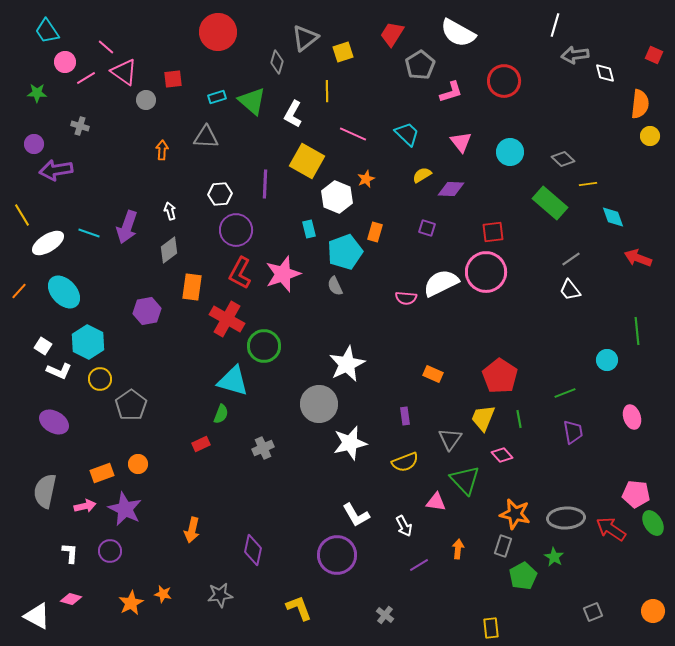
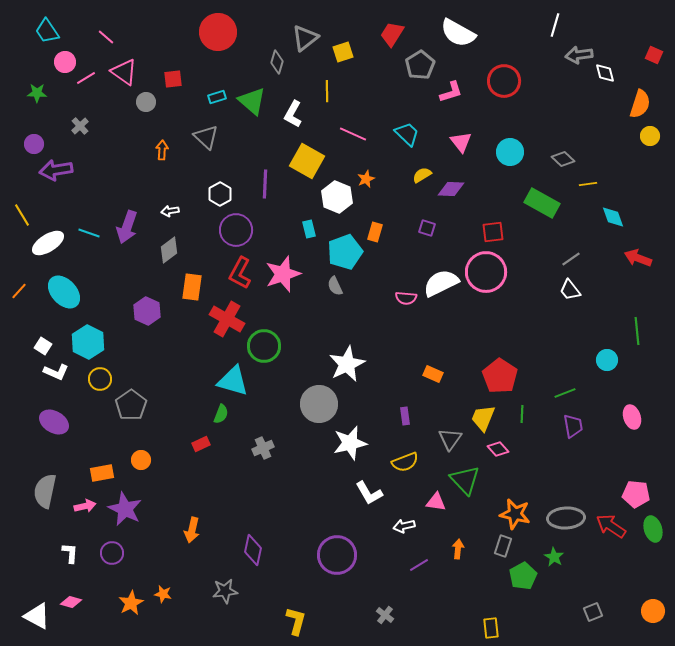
pink line at (106, 47): moved 10 px up
gray arrow at (575, 55): moved 4 px right
gray circle at (146, 100): moved 2 px down
orange semicircle at (640, 104): rotated 12 degrees clockwise
gray cross at (80, 126): rotated 30 degrees clockwise
gray triangle at (206, 137): rotated 40 degrees clockwise
white hexagon at (220, 194): rotated 25 degrees counterclockwise
green rectangle at (550, 203): moved 8 px left; rotated 12 degrees counterclockwise
white arrow at (170, 211): rotated 84 degrees counterclockwise
purple hexagon at (147, 311): rotated 24 degrees counterclockwise
white L-shape at (59, 371): moved 3 px left, 1 px down
green line at (519, 419): moved 3 px right, 5 px up; rotated 12 degrees clockwise
purple trapezoid at (573, 432): moved 6 px up
pink diamond at (502, 455): moved 4 px left, 6 px up
orange circle at (138, 464): moved 3 px right, 4 px up
orange rectangle at (102, 473): rotated 10 degrees clockwise
white L-shape at (356, 515): moved 13 px right, 22 px up
green ellipse at (653, 523): moved 6 px down; rotated 15 degrees clockwise
white arrow at (404, 526): rotated 105 degrees clockwise
red arrow at (611, 529): moved 3 px up
purple circle at (110, 551): moved 2 px right, 2 px down
gray star at (220, 595): moved 5 px right, 4 px up
pink diamond at (71, 599): moved 3 px down
yellow L-shape at (299, 608): moved 3 px left, 13 px down; rotated 36 degrees clockwise
